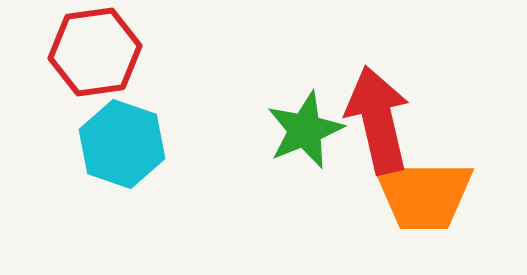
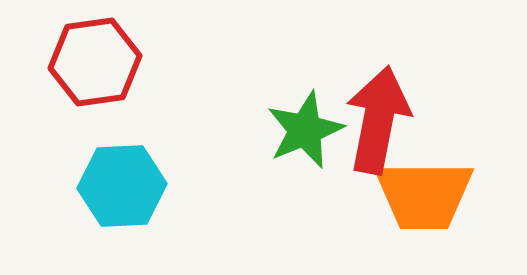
red hexagon: moved 10 px down
red arrow: rotated 24 degrees clockwise
cyan hexagon: moved 42 px down; rotated 22 degrees counterclockwise
